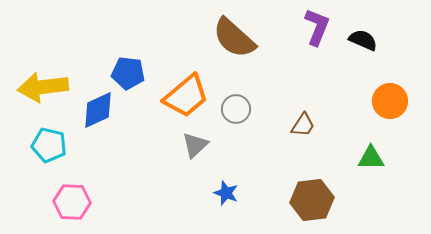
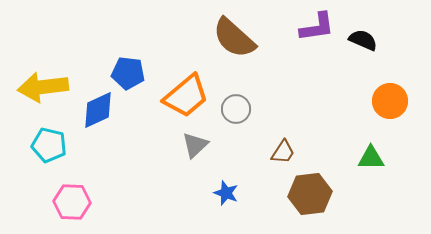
purple L-shape: rotated 60 degrees clockwise
brown trapezoid: moved 20 px left, 27 px down
brown hexagon: moved 2 px left, 6 px up
